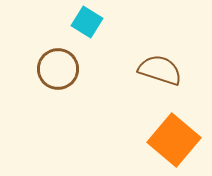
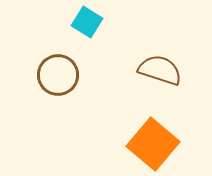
brown circle: moved 6 px down
orange square: moved 21 px left, 4 px down
